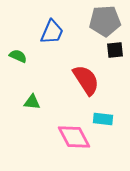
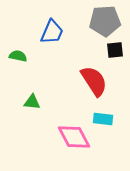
green semicircle: rotated 12 degrees counterclockwise
red semicircle: moved 8 px right, 1 px down
